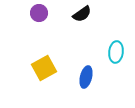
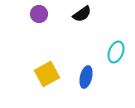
purple circle: moved 1 px down
cyan ellipse: rotated 15 degrees clockwise
yellow square: moved 3 px right, 6 px down
